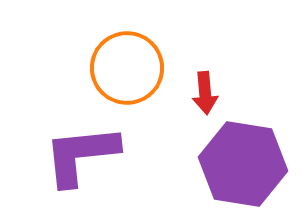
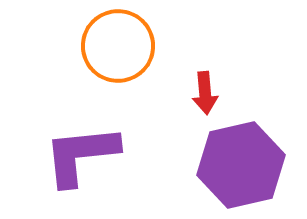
orange circle: moved 9 px left, 22 px up
purple hexagon: moved 2 px left, 1 px down; rotated 22 degrees counterclockwise
